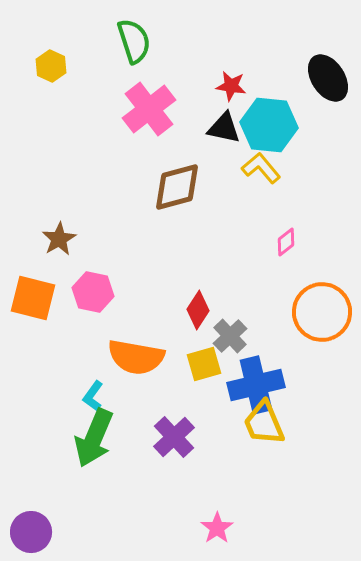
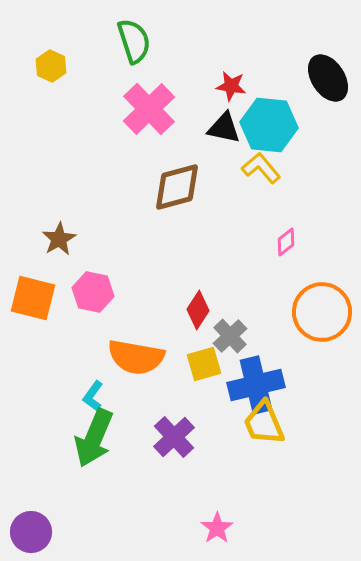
pink cross: rotated 6 degrees counterclockwise
